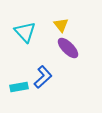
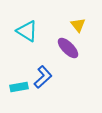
yellow triangle: moved 17 px right
cyan triangle: moved 2 px right, 1 px up; rotated 15 degrees counterclockwise
